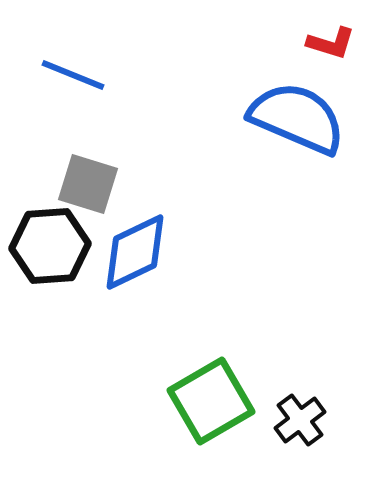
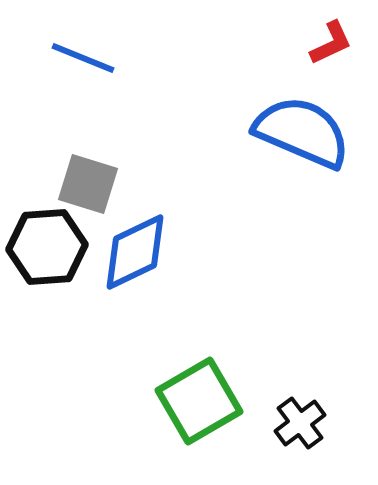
red L-shape: rotated 42 degrees counterclockwise
blue line: moved 10 px right, 17 px up
blue semicircle: moved 5 px right, 14 px down
black hexagon: moved 3 px left, 1 px down
green square: moved 12 px left
black cross: moved 3 px down
